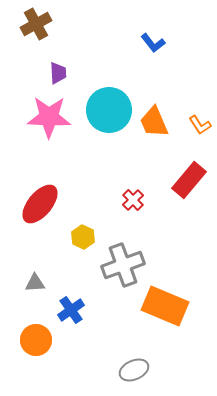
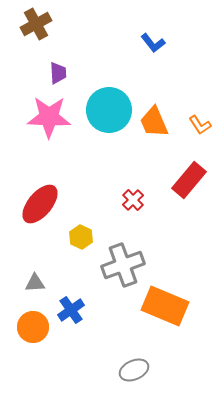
yellow hexagon: moved 2 px left
orange circle: moved 3 px left, 13 px up
